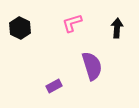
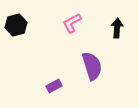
pink L-shape: rotated 10 degrees counterclockwise
black hexagon: moved 4 px left, 3 px up; rotated 20 degrees clockwise
